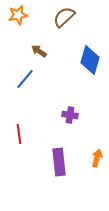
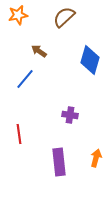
orange arrow: moved 1 px left
